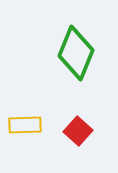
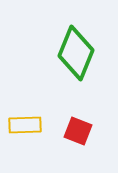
red square: rotated 20 degrees counterclockwise
